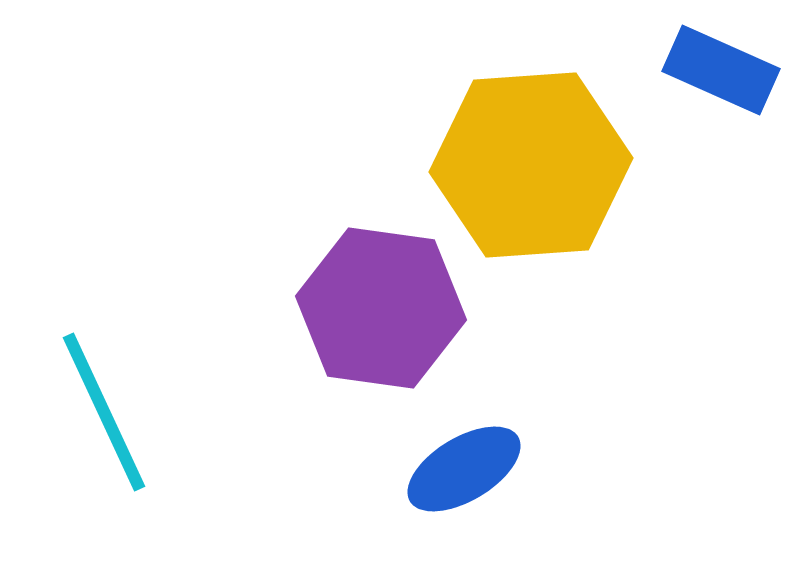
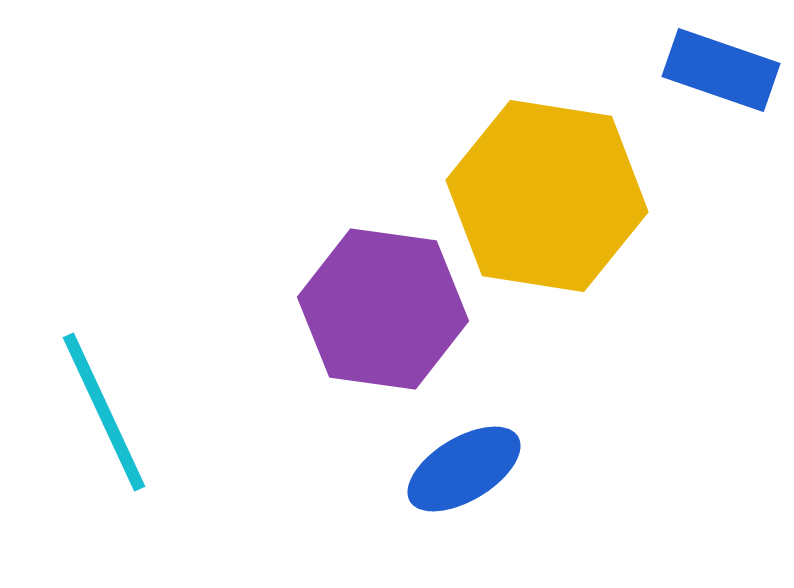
blue rectangle: rotated 5 degrees counterclockwise
yellow hexagon: moved 16 px right, 31 px down; rotated 13 degrees clockwise
purple hexagon: moved 2 px right, 1 px down
